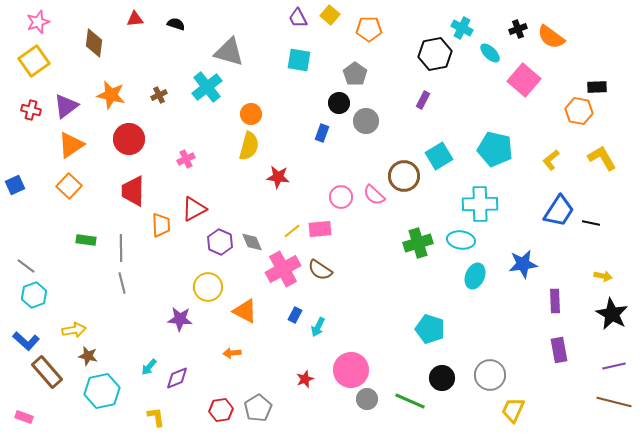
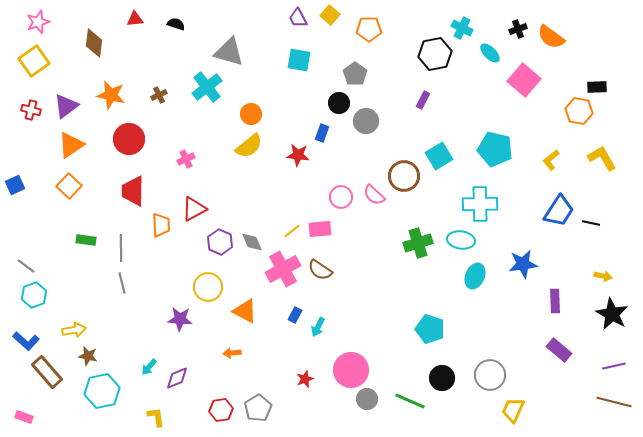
yellow semicircle at (249, 146): rotated 36 degrees clockwise
red star at (278, 177): moved 20 px right, 22 px up
purple rectangle at (559, 350): rotated 40 degrees counterclockwise
